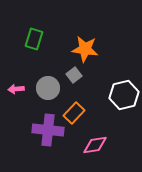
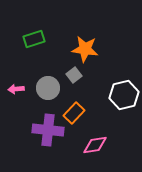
green rectangle: rotated 55 degrees clockwise
